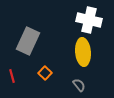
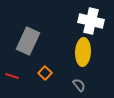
white cross: moved 2 px right, 1 px down
yellow ellipse: rotated 8 degrees clockwise
red line: rotated 56 degrees counterclockwise
